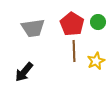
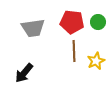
red pentagon: moved 2 px up; rotated 25 degrees counterclockwise
black arrow: moved 1 px down
